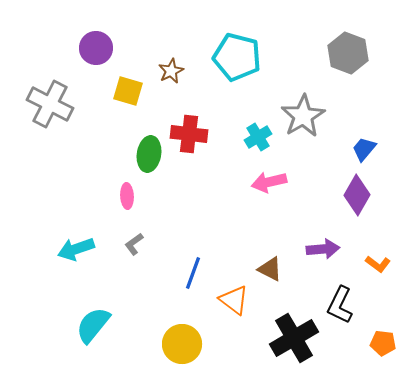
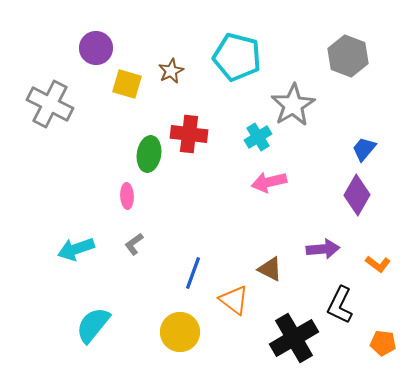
gray hexagon: moved 3 px down
yellow square: moved 1 px left, 7 px up
gray star: moved 10 px left, 11 px up
yellow circle: moved 2 px left, 12 px up
